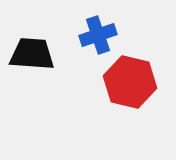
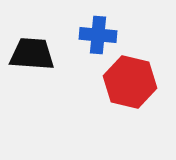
blue cross: rotated 24 degrees clockwise
